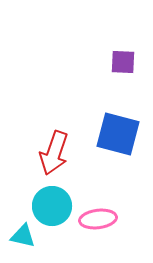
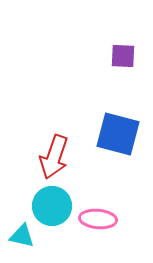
purple square: moved 6 px up
red arrow: moved 4 px down
pink ellipse: rotated 12 degrees clockwise
cyan triangle: moved 1 px left
